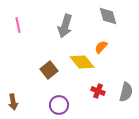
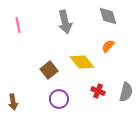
gray arrow: moved 4 px up; rotated 30 degrees counterclockwise
orange semicircle: moved 7 px right, 1 px up
purple circle: moved 6 px up
